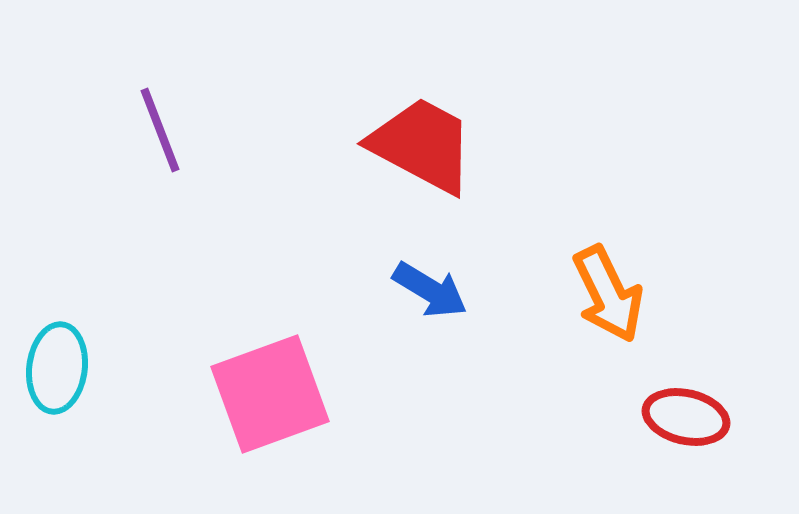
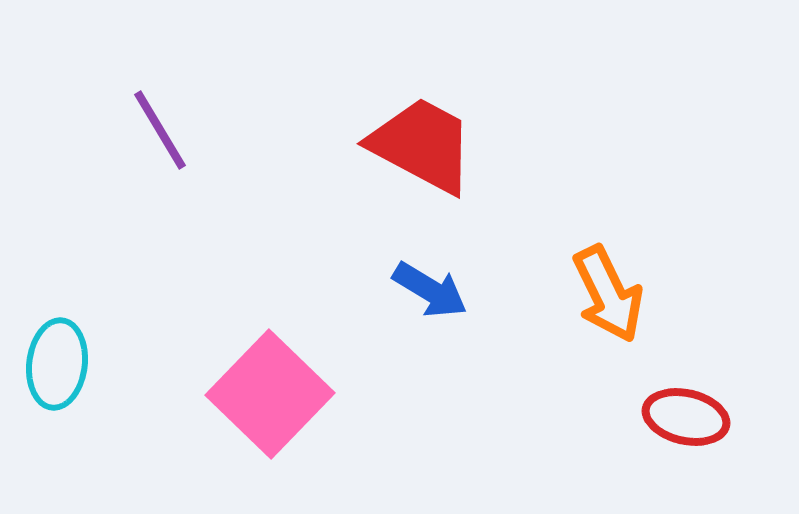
purple line: rotated 10 degrees counterclockwise
cyan ellipse: moved 4 px up
pink square: rotated 26 degrees counterclockwise
